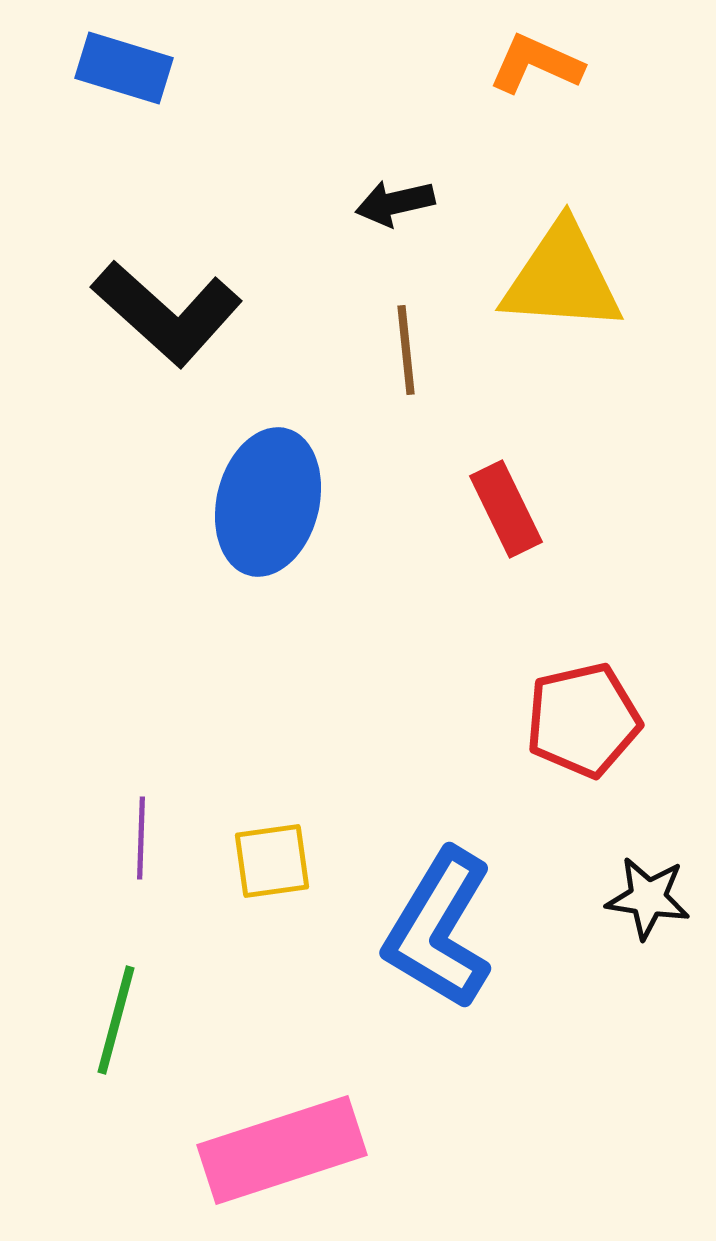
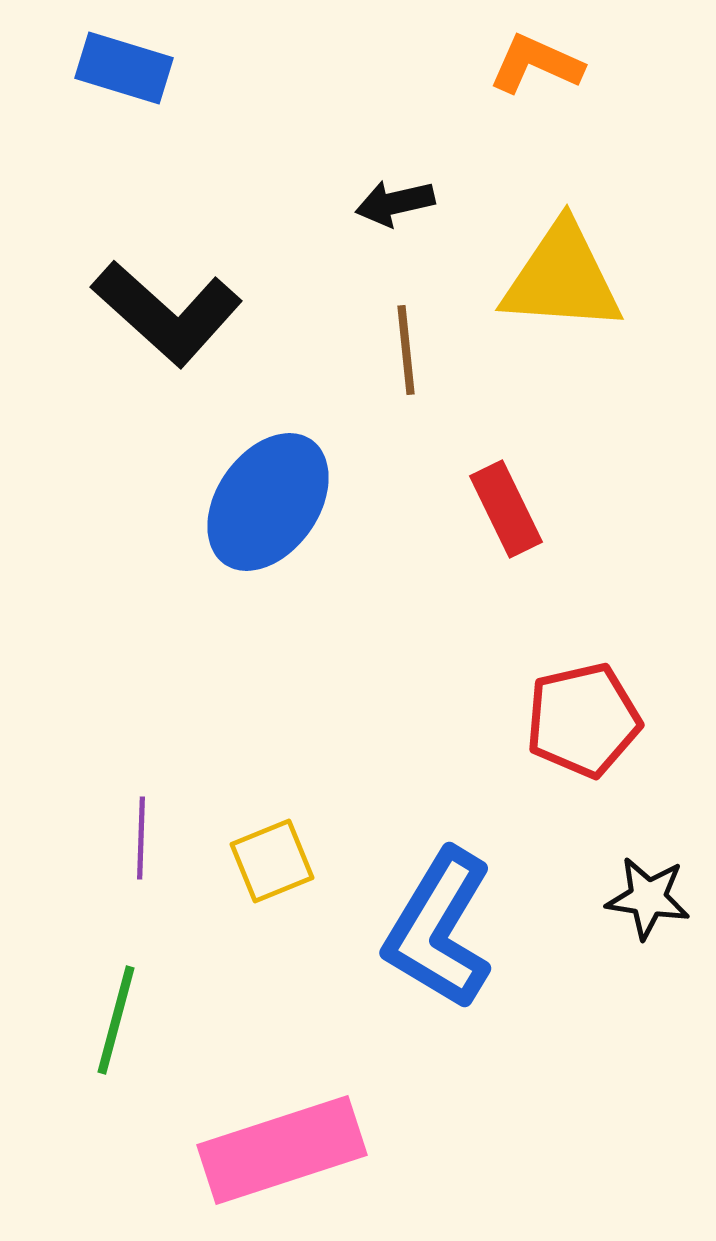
blue ellipse: rotated 21 degrees clockwise
yellow square: rotated 14 degrees counterclockwise
